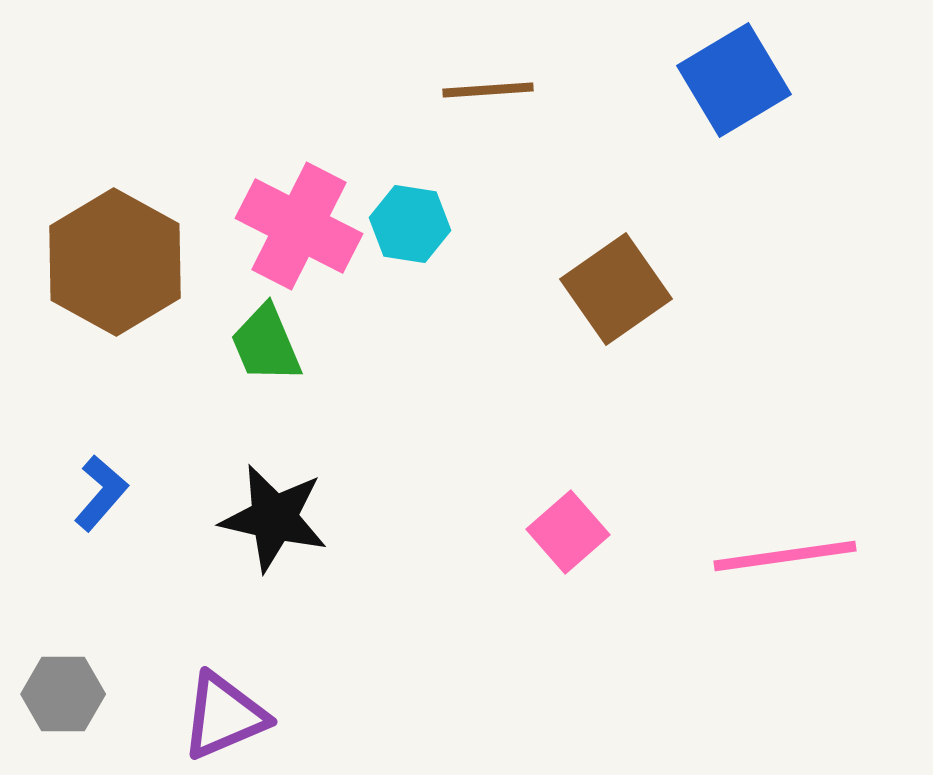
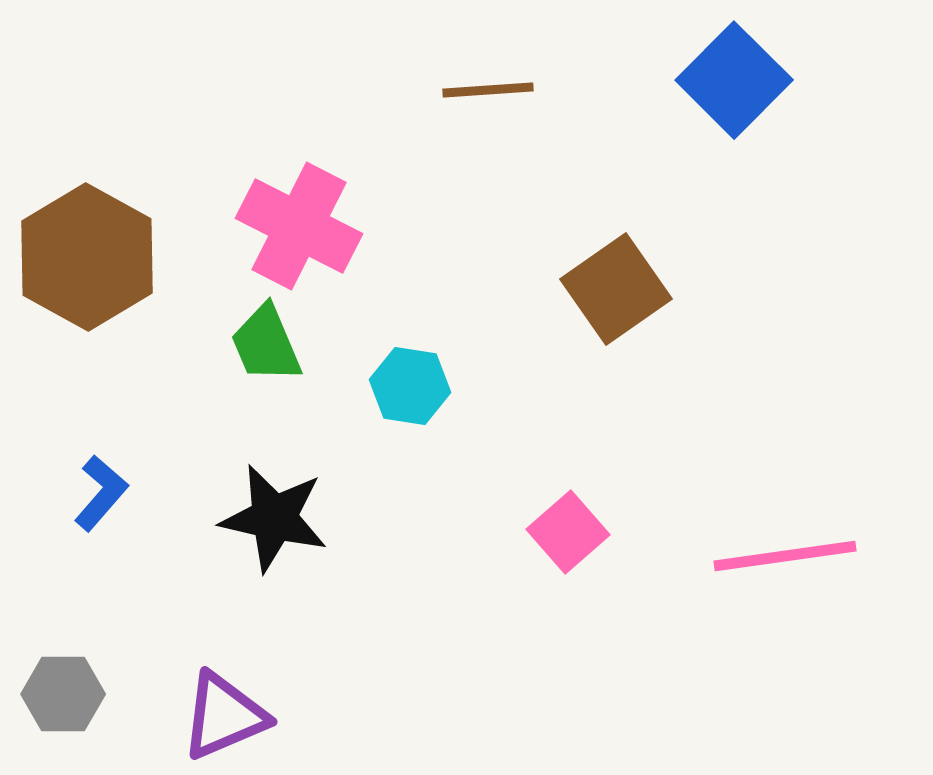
blue square: rotated 14 degrees counterclockwise
cyan hexagon: moved 162 px down
brown hexagon: moved 28 px left, 5 px up
